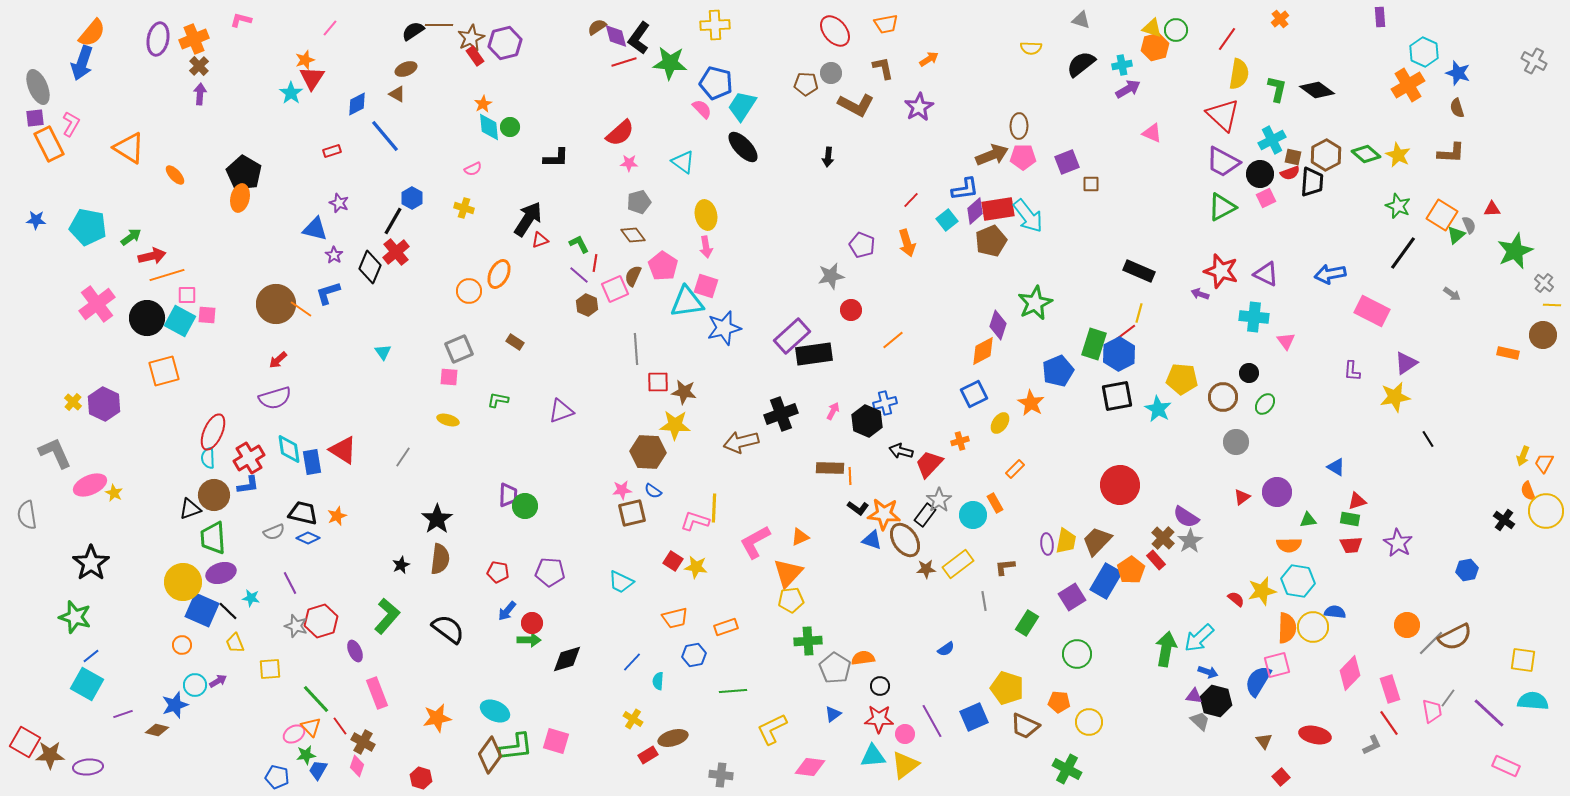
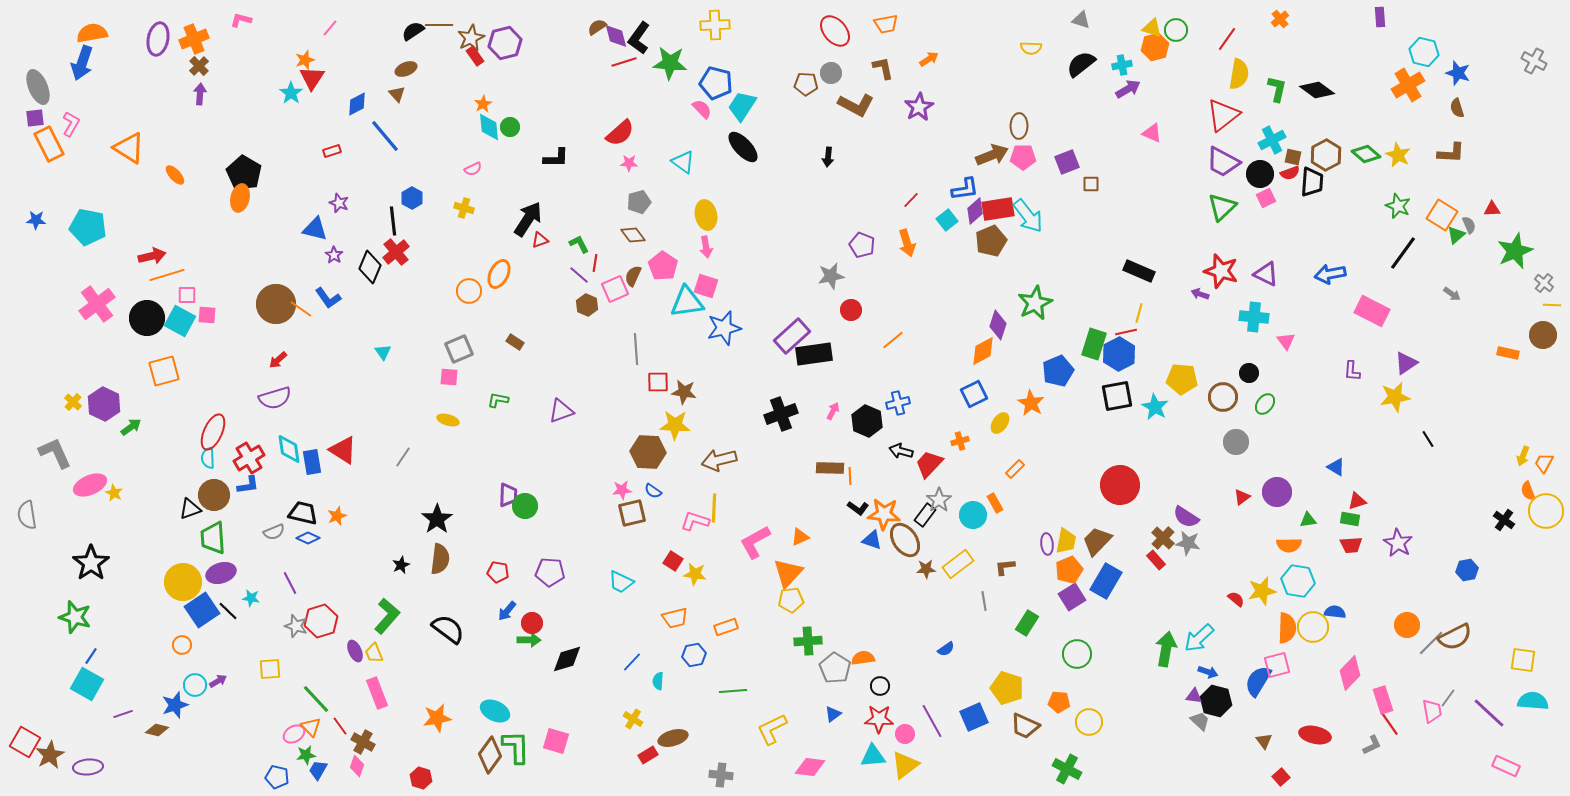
orange semicircle at (92, 33): rotated 140 degrees counterclockwise
cyan hexagon at (1424, 52): rotated 12 degrees counterclockwise
brown triangle at (397, 94): rotated 18 degrees clockwise
red triangle at (1223, 115): rotated 39 degrees clockwise
green triangle at (1222, 207): rotated 16 degrees counterclockwise
black line at (393, 221): rotated 36 degrees counterclockwise
green arrow at (131, 237): moved 190 px down
blue L-shape at (328, 293): moved 5 px down; rotated 108 degrees counterclockwise
red line at (1126, 332): rotated 25 degrees clockwise
blue cross at (885, 403): moved 13 px right
cyan star at (1158, 409): moved 3 px left, 2 px up
brown arrow at (741, 442): moved 22 px left, 18 px down
gray star at (1190, 541): moved 2 px left, 2 px down; rotated 30 degrees counterclockwise
yellow star at (696, 567): moved 1 px left, 7 px down
orange pentagon at (1131, 570): moved 62 px left; rotated 12 degrees clockwise
blue square at (202, 610): rotated 32 degrees clockwise
yellow trapezoid at (235, 643): moved 139 px right, 10 px down
blue line at (91, 656): rotated 18 degrees counterclockwise
pink rectangle at (1390, 689): moved 7 px left, 11 px down
green L-shape at (516, 747): rotated 84 degrees counterclockwise
brown star at (50, 755): rotated 28 degrees counterclockwise
